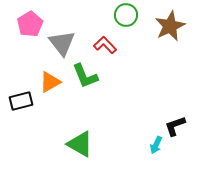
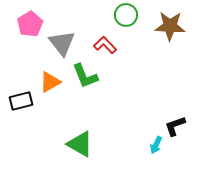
brown star: rotated 28 degrees clockwise
